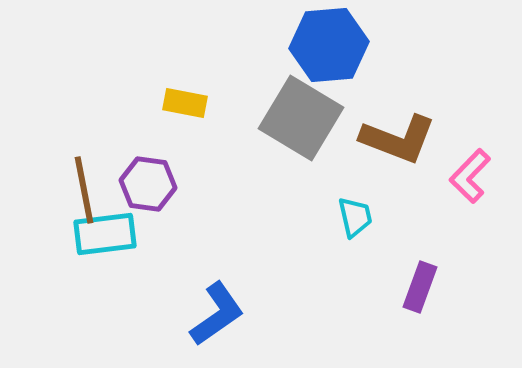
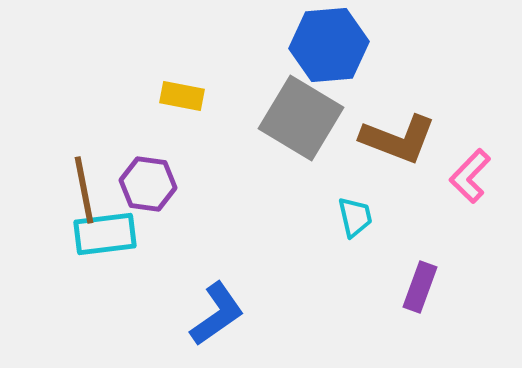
yellow rectangle: moved 3 px left, 7 px up
